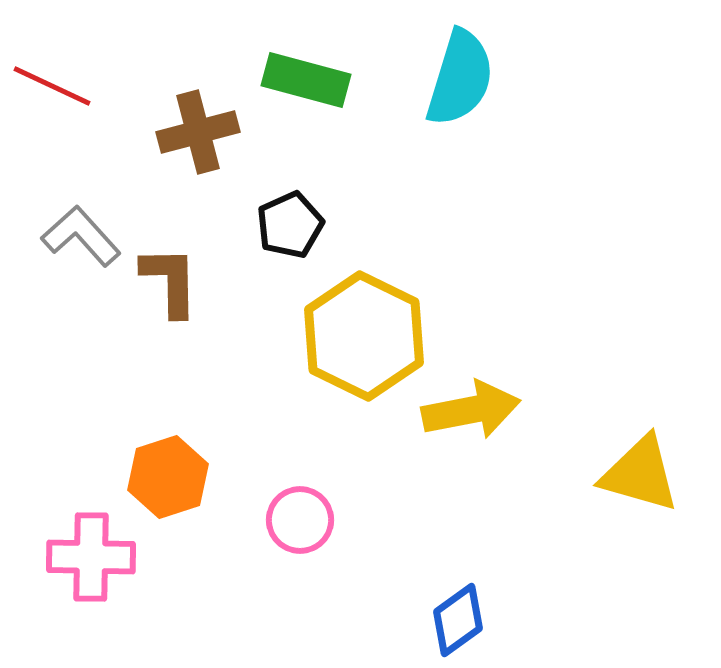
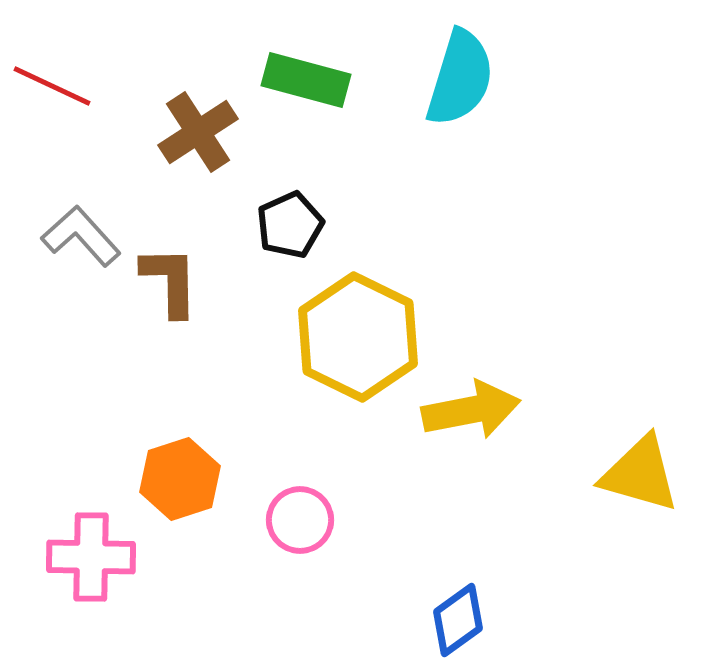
brown cross: rotated 18 degrees counterclockwise
yellow hexagon: moved 6 px left, 1 px down
orange hexagon: moved 12 px right, 2 px down
